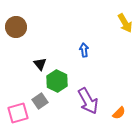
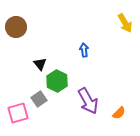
gray square: moved 1 px left, 2 px up
